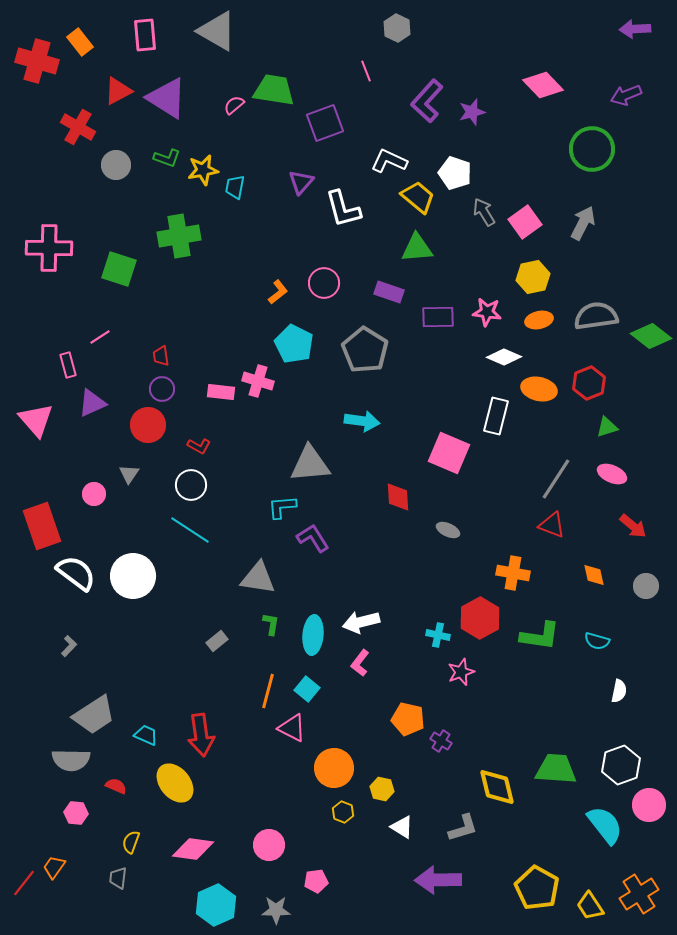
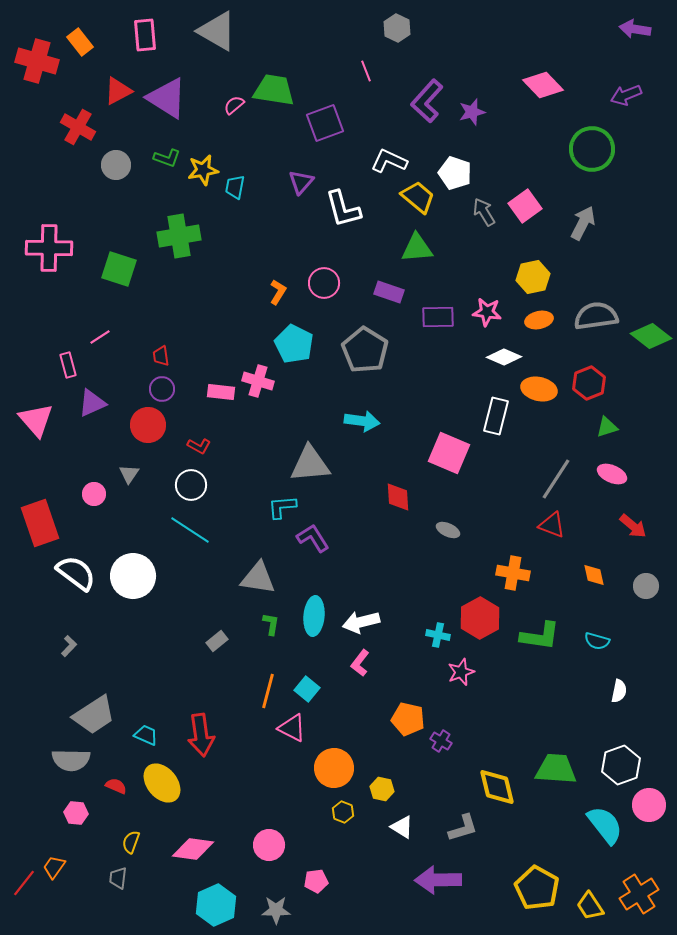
purple arrow at (635, 29): rotated 12 degrees clockwise
pink square at (525, 222): moved 16 px up
orange L-shape at (278, 292): rotated 20 degrees counterclockwise
red rectangle at (42, 526): moved 2 px left, 3 px up
cyan ellipse at (313, 635): moved 1 px right, 19 px up
yellow ellipse at (175, 783): moved 13 px left
